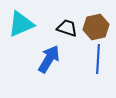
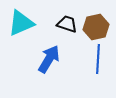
cyan triangle: moved 1 px up
black trapezoid: moved 4 px up
